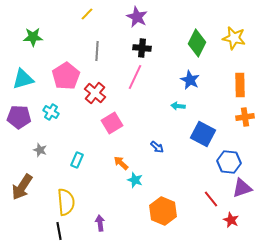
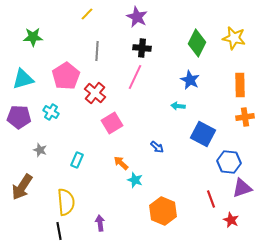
red line: rotated 18 degrees clockwise
